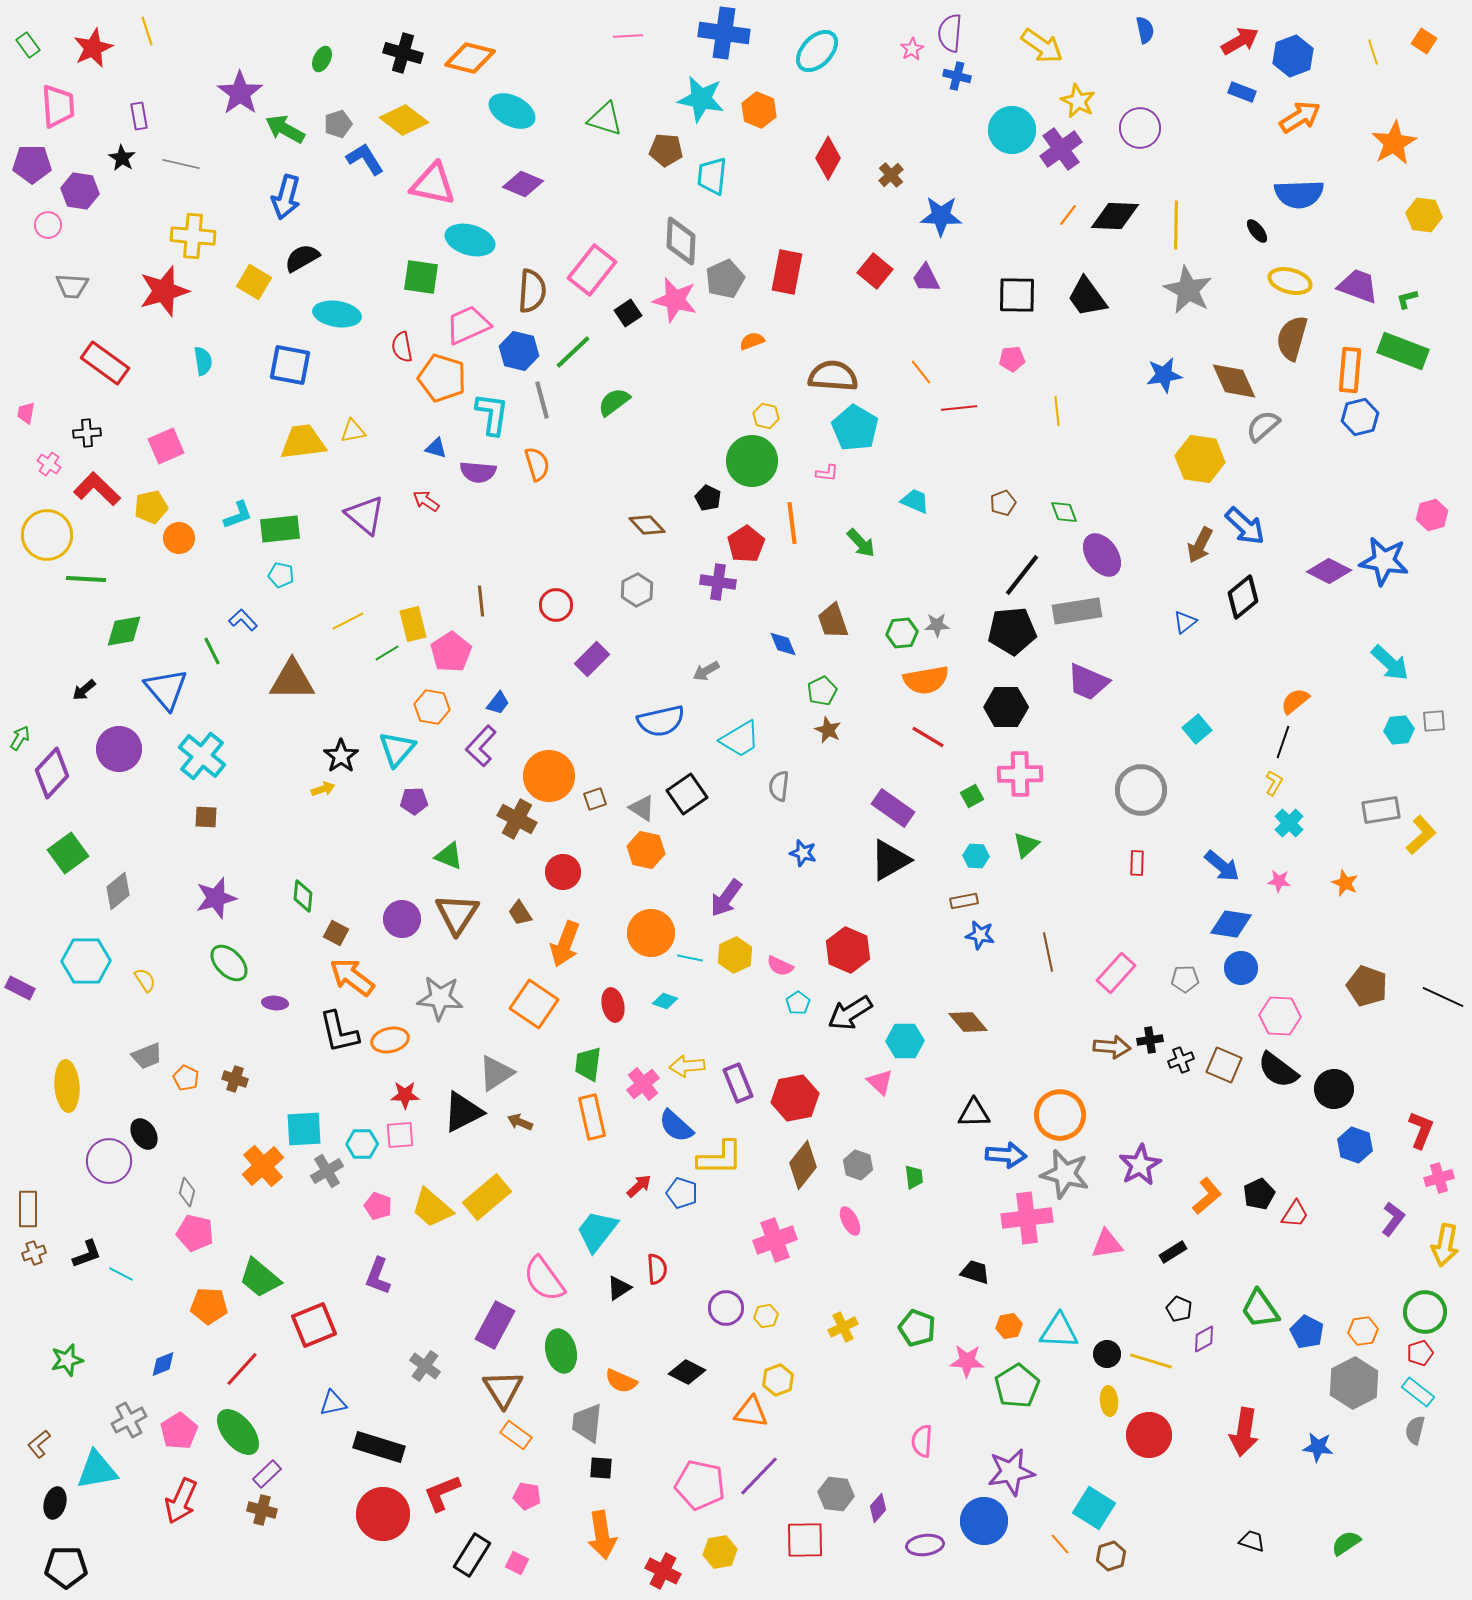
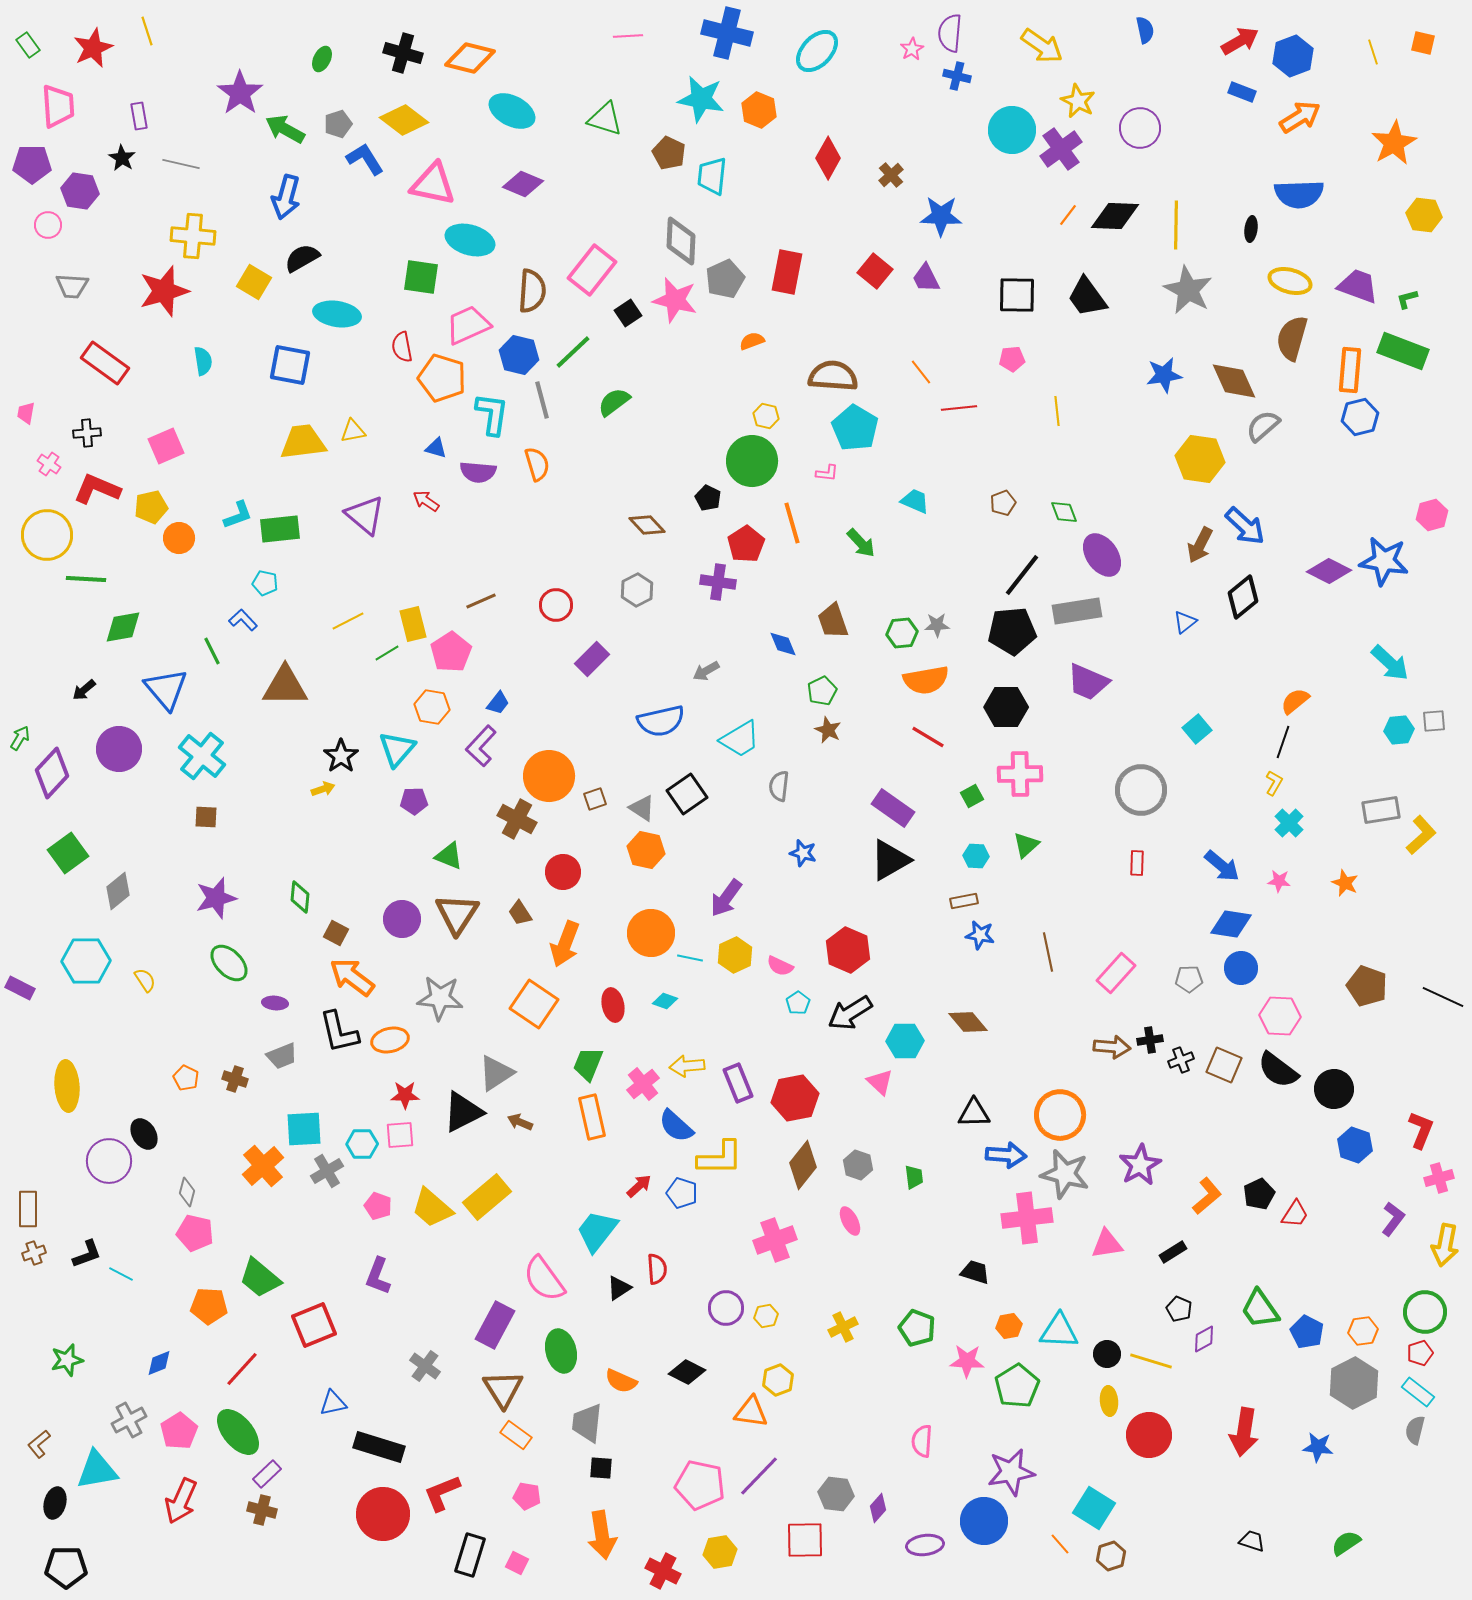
blue cross at (724, 33): moved 3 px right; rotated 6 degrees clockwise
orange square at (1424, 41): moved 1 px left, 2 px down; rotated 20 degrees counterclockwise
brown pentagon at (666, 150): moved 3 px right, 3 px down; rotated 20 degrees clockwise
black ellipse at (1257, 231): moved 6 px left, 2 px up; rotated 45 degrees clockwise
blue hexagon at (519, 351): moved 4 px down
red L-shape at (97, 489): rotated 21 degrees counterclockwise
orange line at (792, 523): rotated 9 degrees counterclockwise
cyan pentagon at (281, 575): moved 16 px left, 8 px down
brown line at (481, 601): rotated 72 degrees clockwise
green diamond at (124, 631): moved 1 px left, 4 px up
brown triangle at (292, 680): moved 7 px left, 6 px down
green diamond at (303, 896): moved 3 px left, 1 px down
gray pentagon at (1185, 979): moved 4 px right
gray trapezoid at (147, 1056): moved 135 px right
green trapezoid at (588, 1064): rotated 15 degrees clockwise
blue diamond at (163, 1364): moved 4 px left, 1 px up
black rectangle at (472, 1555): moved 2 px left; rotated 15 degrees counterclockwise
